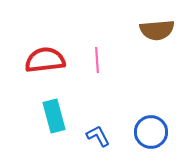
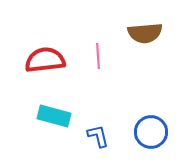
brown semicircle: moved 12 px left, 3 px down
pink line: moved 1 px right, 4 px up
cyan rectangle: rotated 60 degrees counterclockwise
blue L-shape: rotated 15 degrees clockwise
